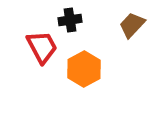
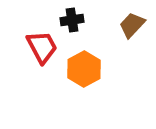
black cross: moved 2 px right
